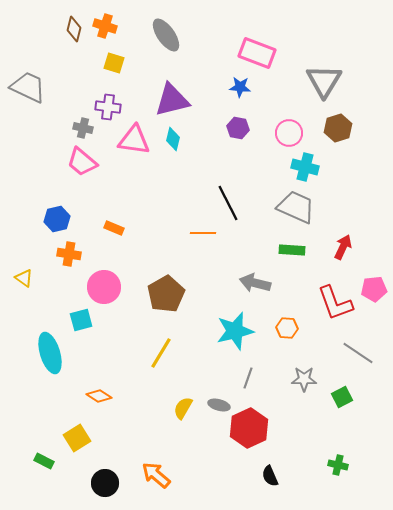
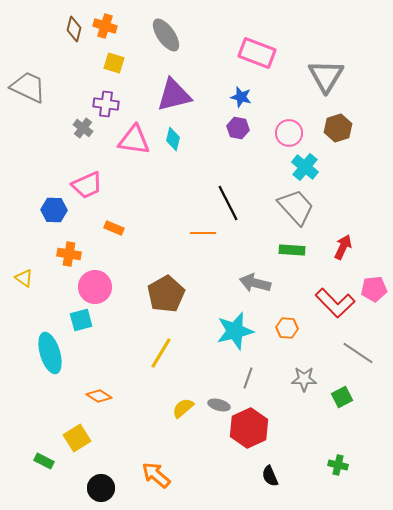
gray triangle at (324, 81): moved 2 px right, 5 px up
blue star at (240, 87): moved 1 px right, 10 px down; rotated 10 degrees clockwise
purple triangle at (172, 100): moved 2 px right, 5 px up
purple cross at (108, 107): moved 2 px left, 3 px up
gray cross at (83, 128): rotated 24 degrees clockwise
pink trapezoid at (82, 162): moved 5 px right, 23 px down; rotated 64 degrees counterclockwise
cyan cross at (305, 167): rotated 24 degrees clockwise
gray trapezoid at (296, 207): rotated 24 degrees clockwise
blue hexagon at (57, 219): moved 3 px left, 9 px up; rotated 15 degrees clockwise
pink circle at (104, 287): moved 9 px left
red L-shape at (335, 303): rotated 24 degrees counterclockwise
yellow semicircle at (183, 408): rotated 20 degrees clockwise
black circle at (105, 483): moved 4 px left, 5 px down
